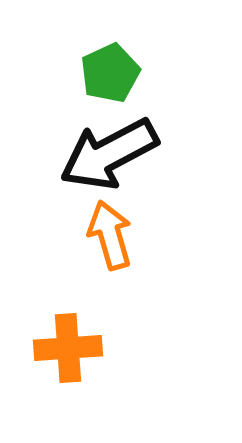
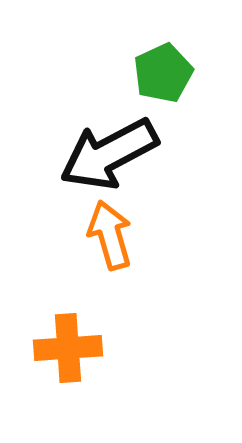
green pentagon: moved 53 px right
